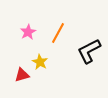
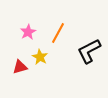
yellow star: moved 5 px up
red triangle: moved 2 px left, 8 px up
